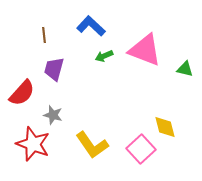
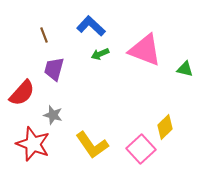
brown line: rotated 14 degrees counterclockwise
green arrow: moved 4 px left, 2 px up
yellow diamond: rotated 60 degrees clockwise
